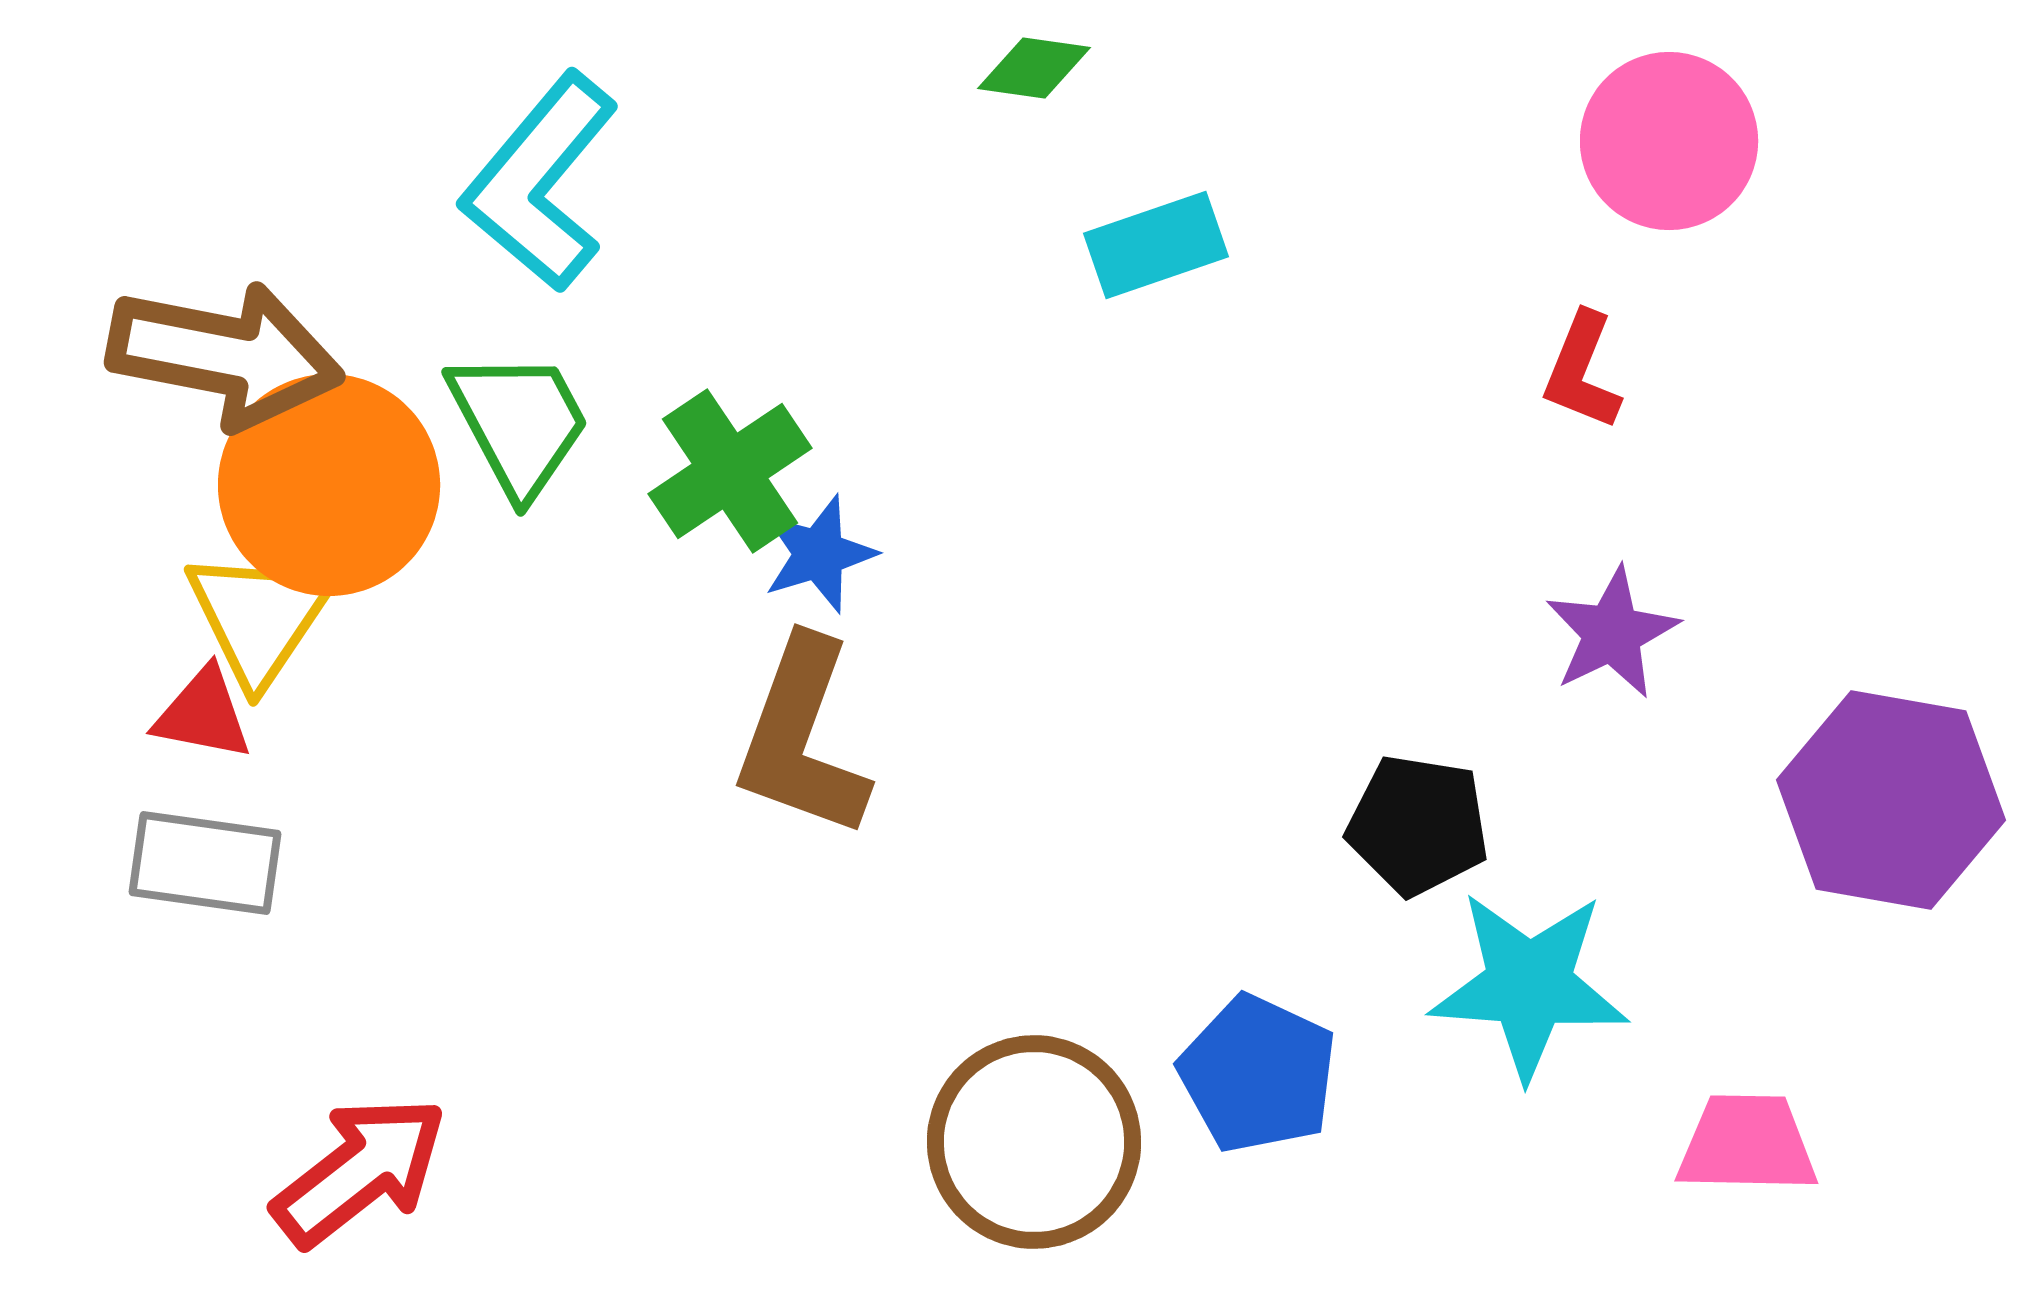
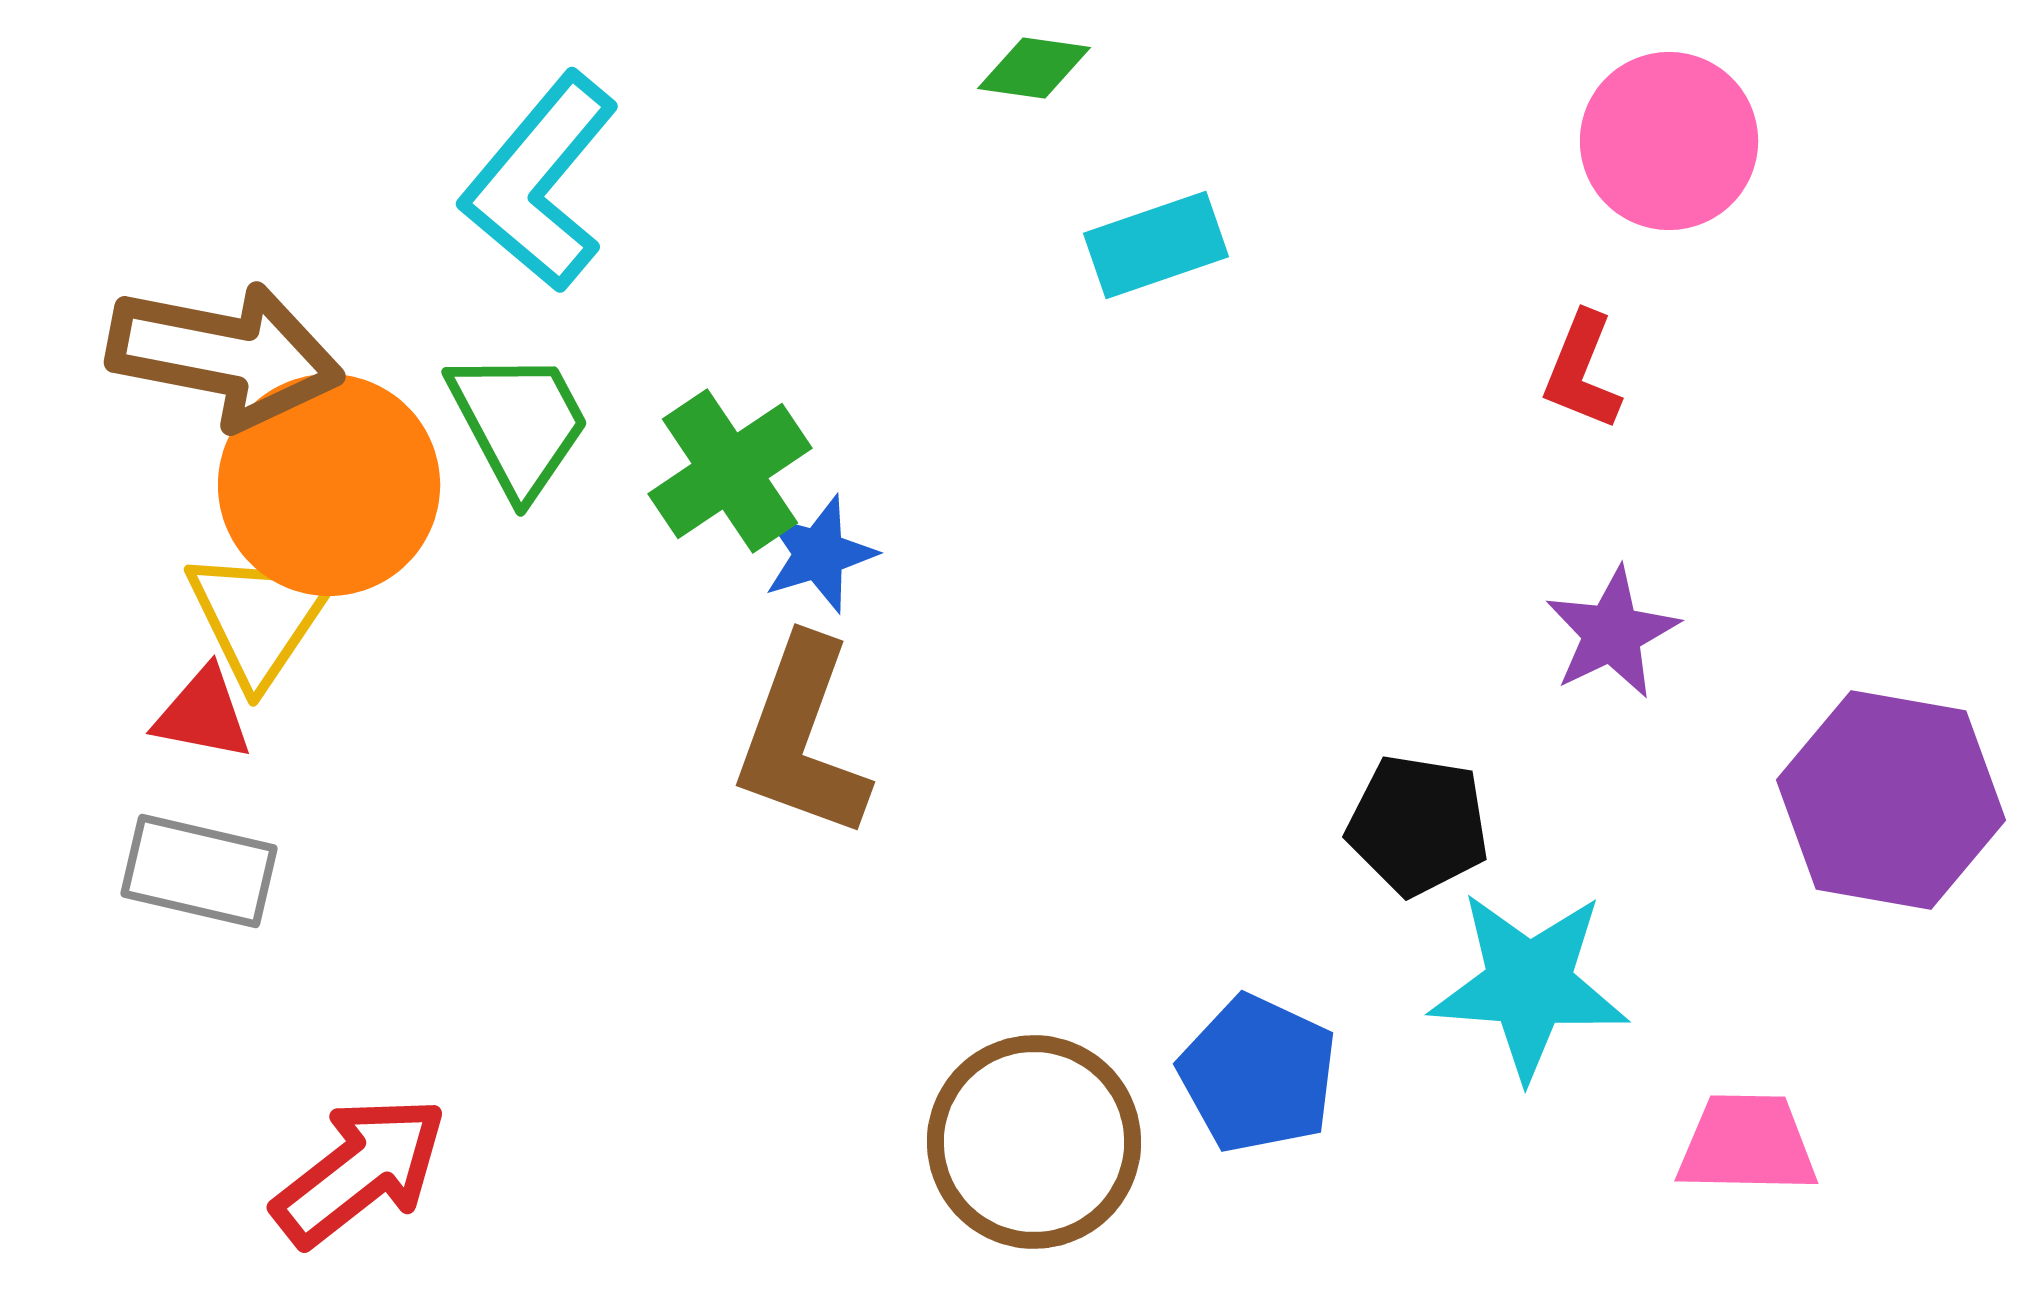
gray rectangle: moved 6 px left, 8 px down; rotated 5 degrees clockwise
